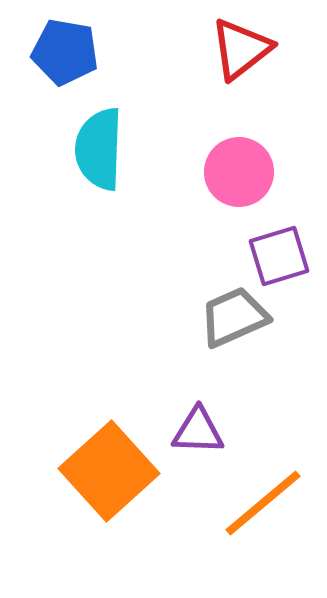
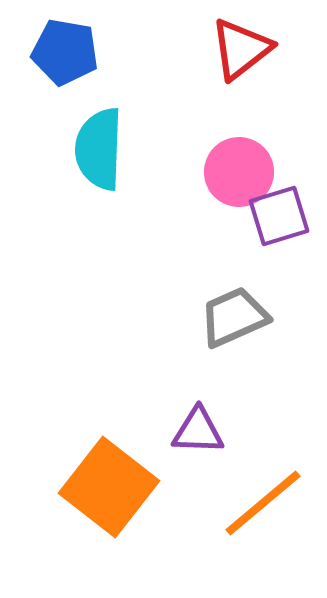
purple square: moved 40 px up
orange square: moved 16 px down; rotated 10 degrees counterclockwise
